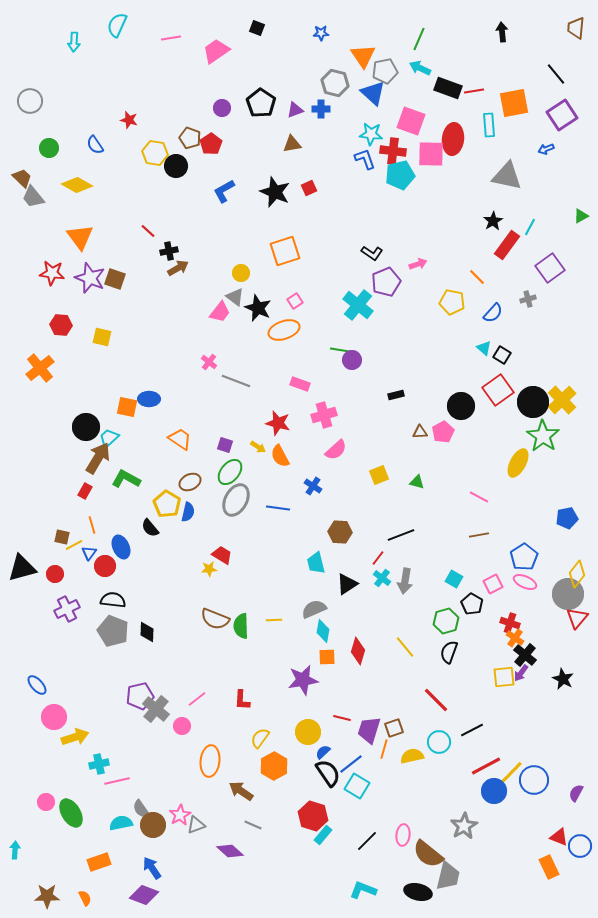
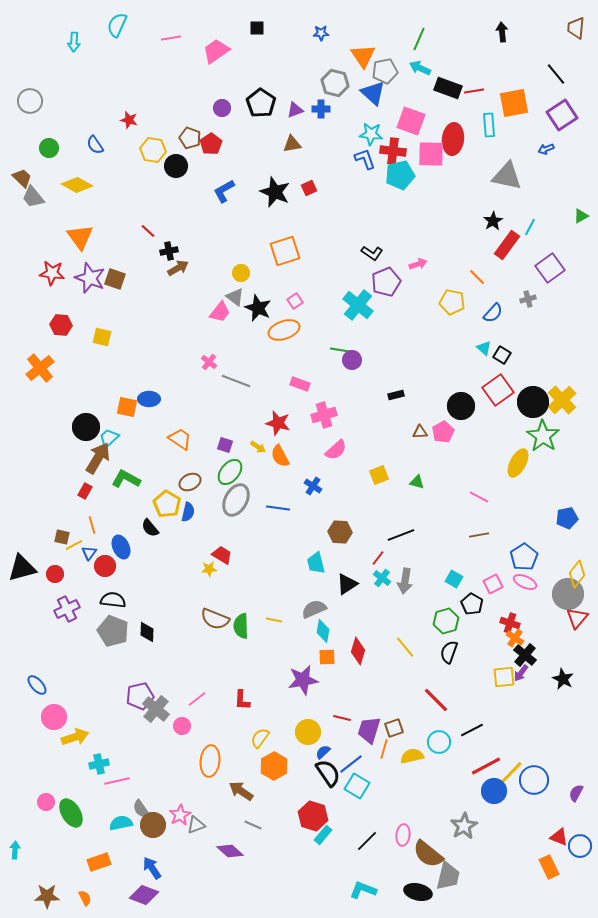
black square at (257, 28): rotated 21 degrees counterclockwise
yellow hexagon at (155, 153): moved 2 px left, 3 px up
yellow line at (274, 620): rotated 14 degrees clockwise
